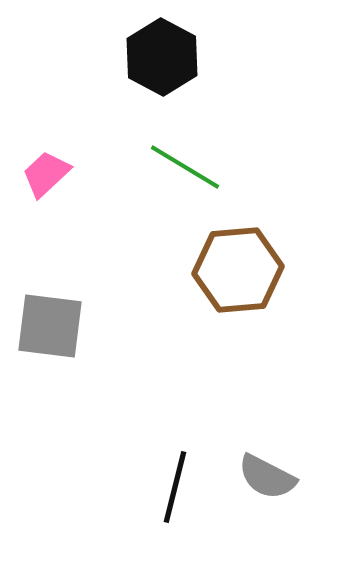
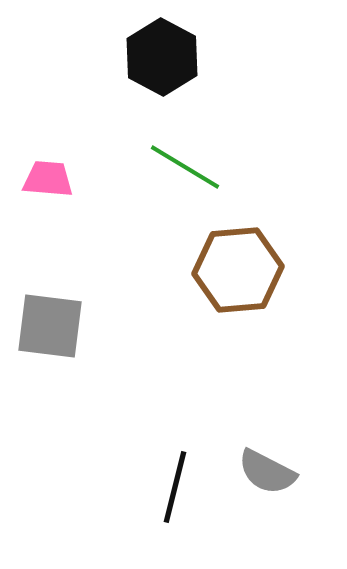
pink trapezoid: moved 2 px right, 5 px down; rotated 48 degrees clockwise
gray semicircle: moved 5 px up
